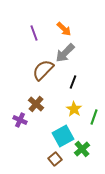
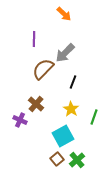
orange arrow: moved 15 px up
purple line: moved 6 px down; rotated 21 degrees clockwise
brown semicircle: moved 1 px up
yellow star: moved 3 px left
green cross: moved 5 px left, 11 px down
brown square: moved 2 px right
